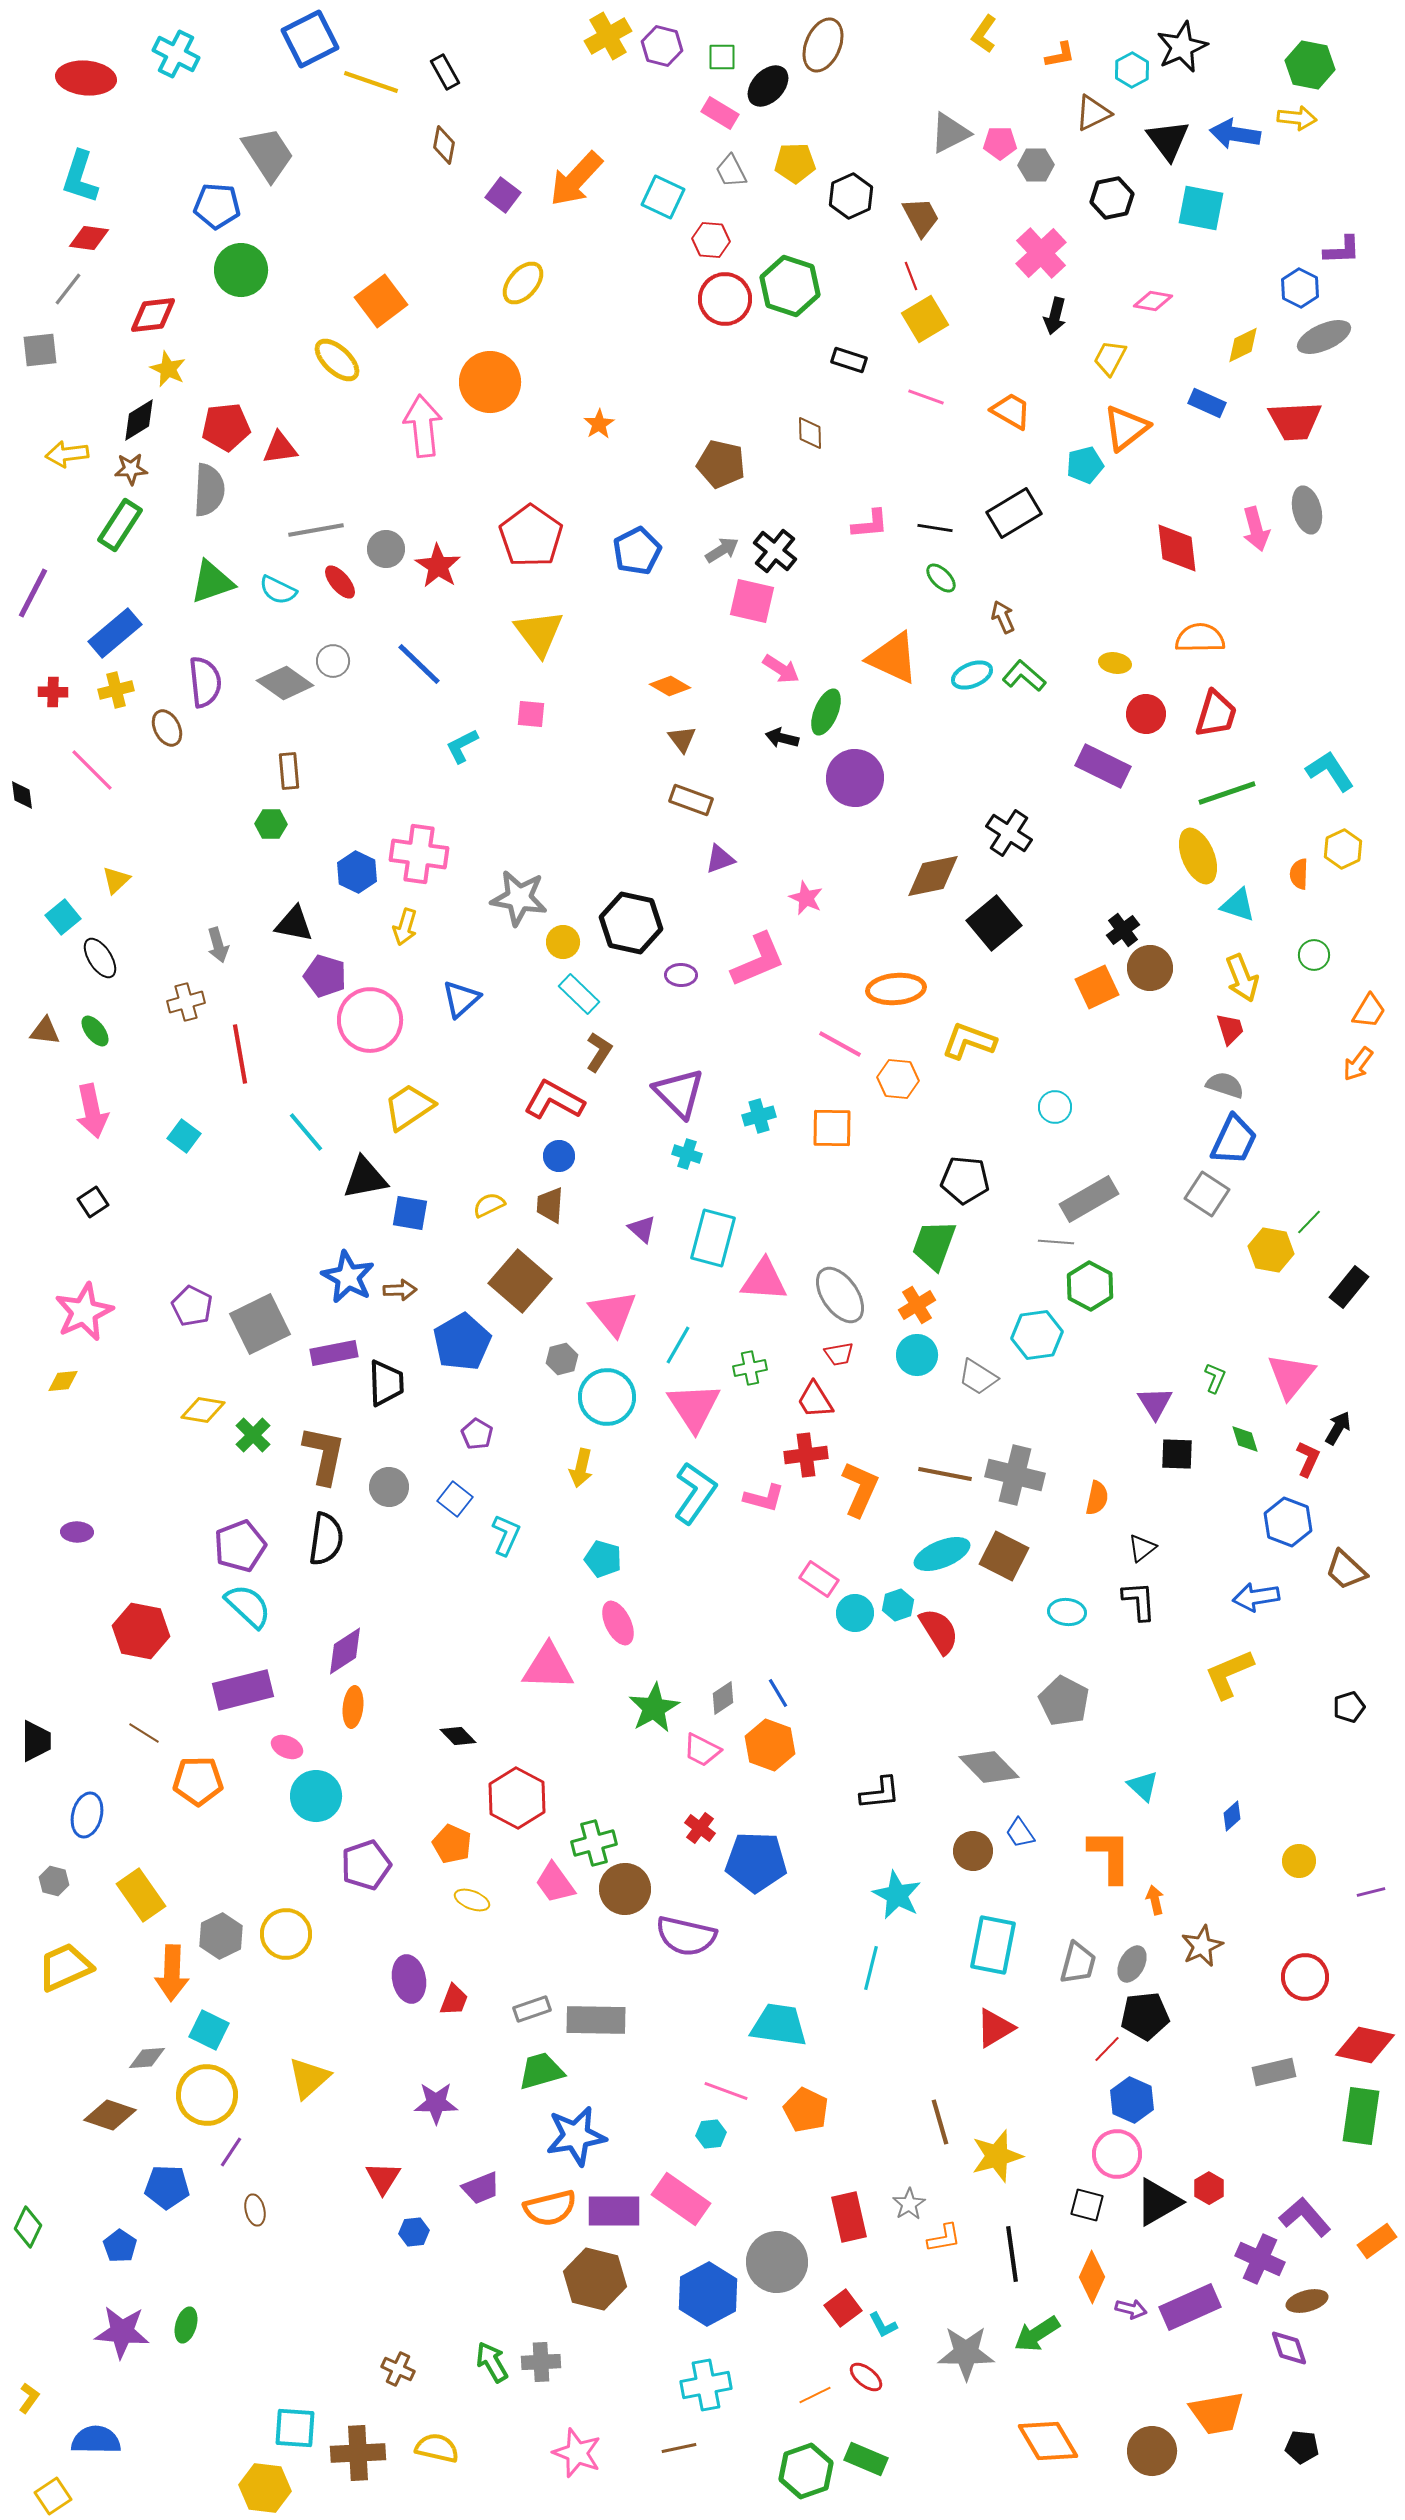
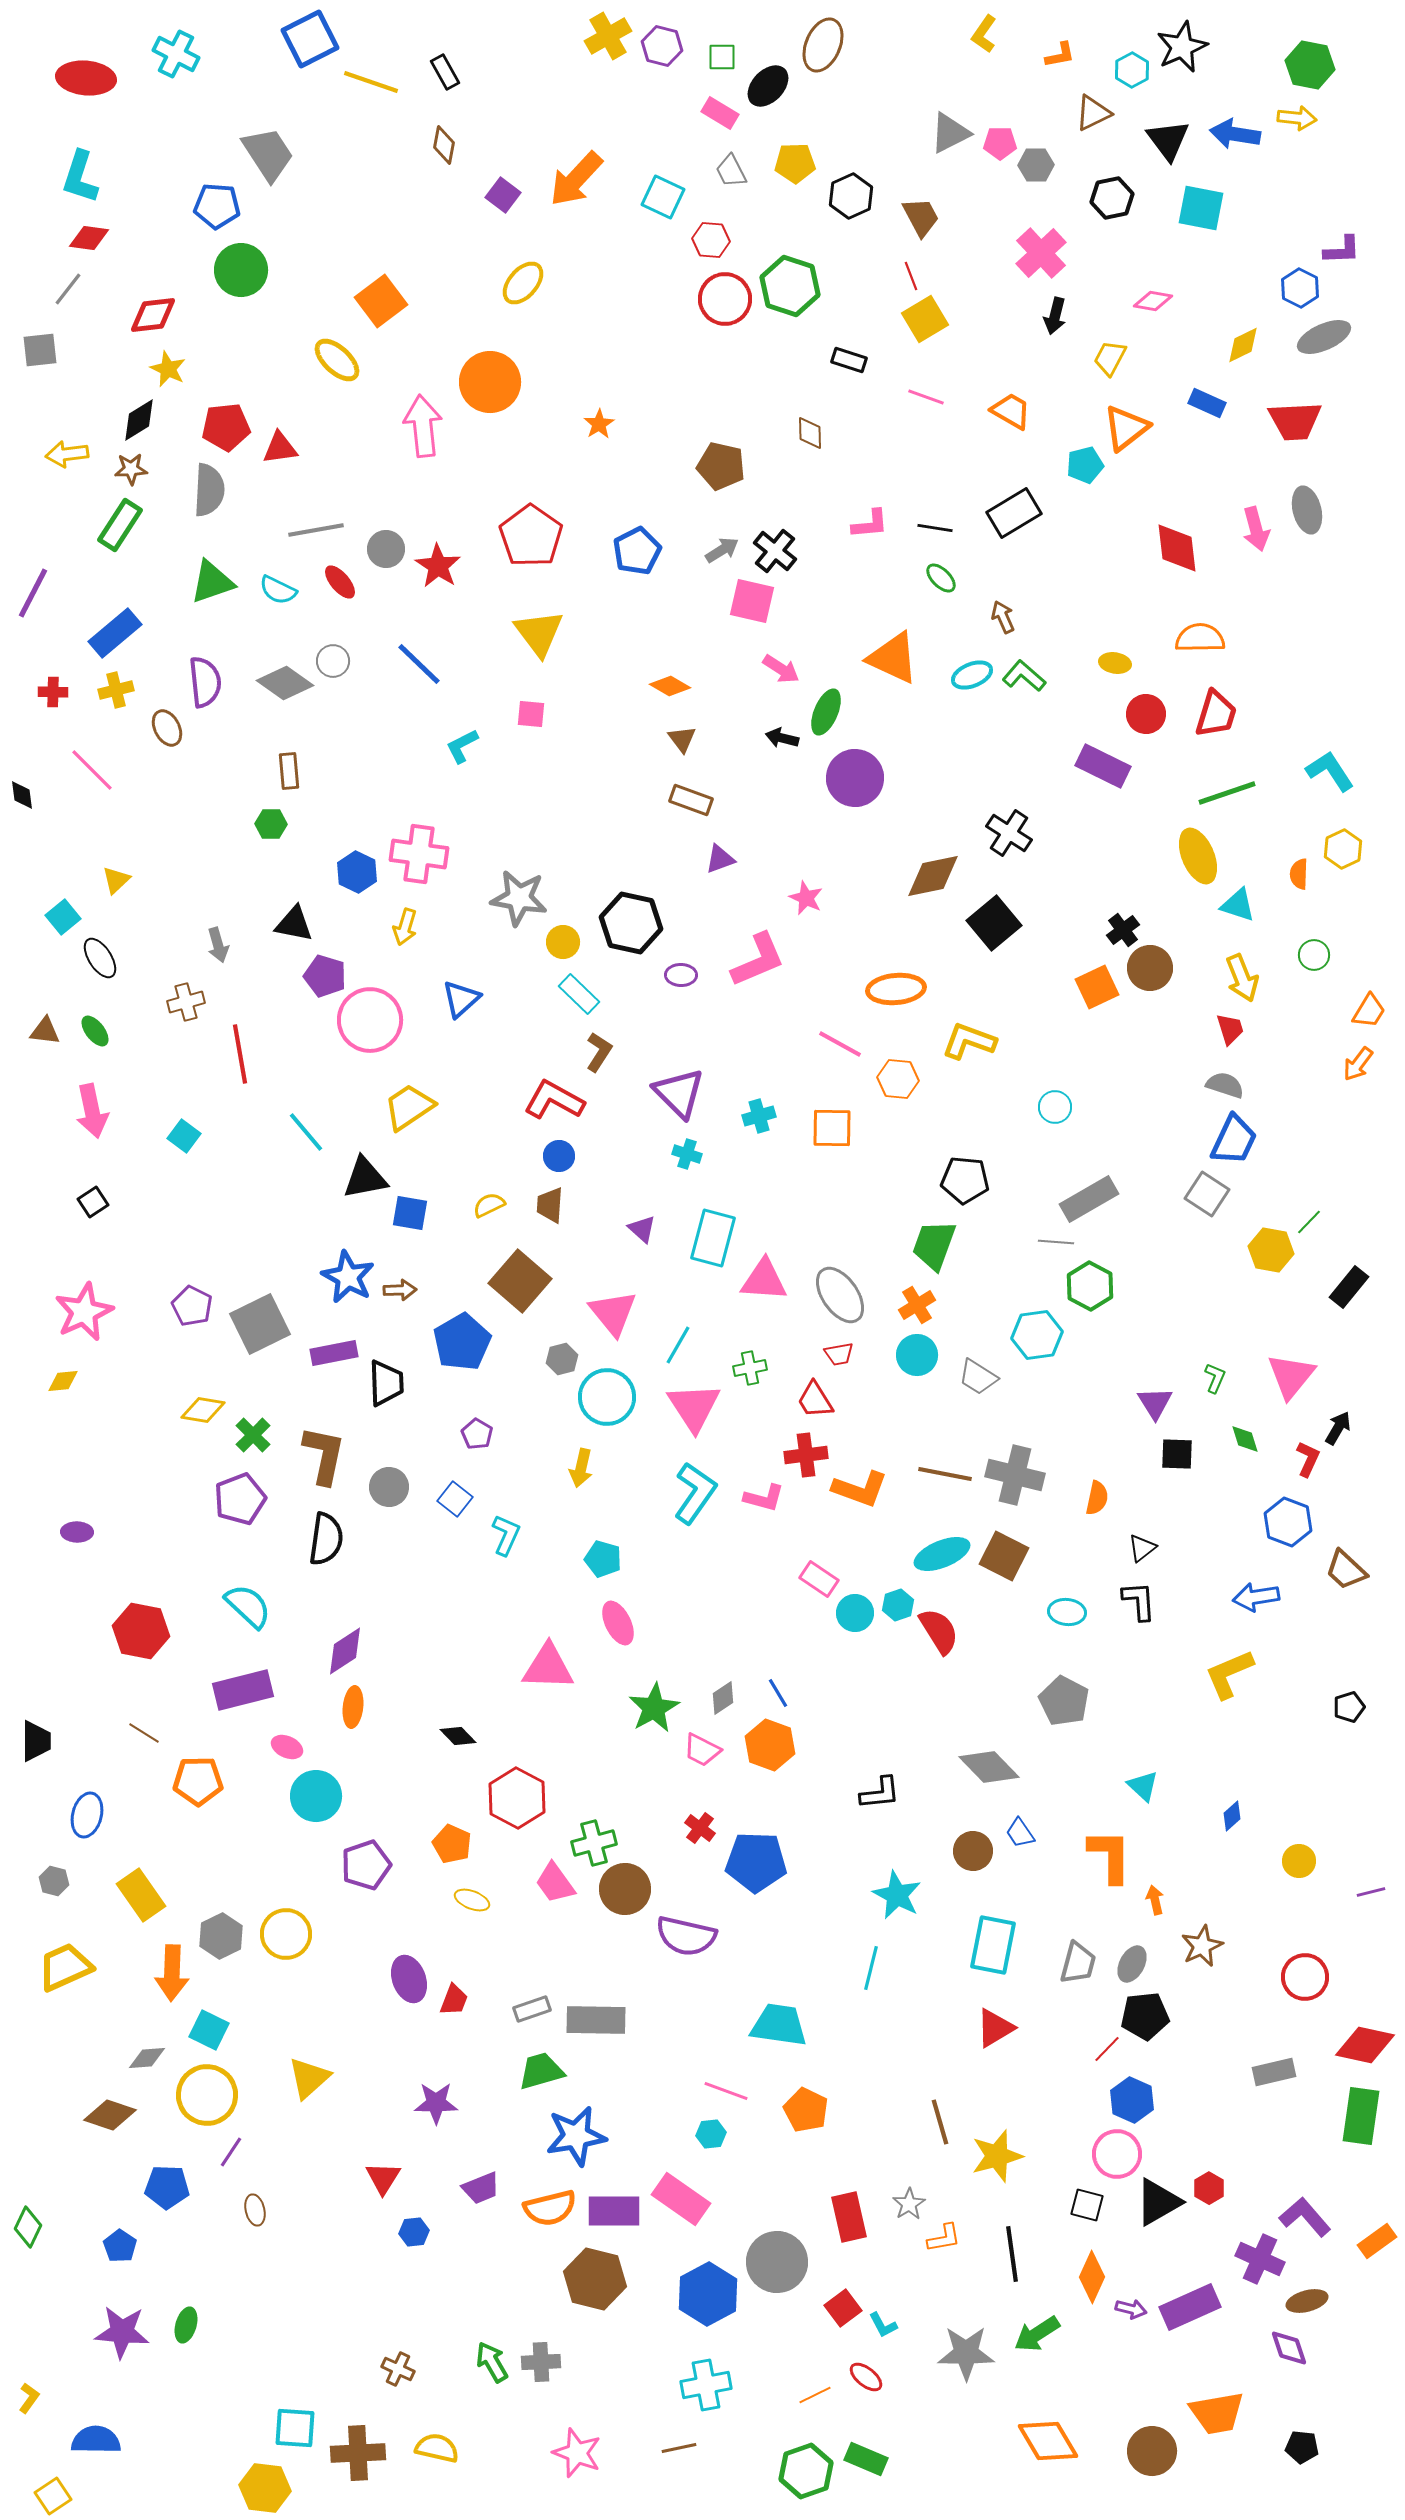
brown pentagon at (721, 464): moved 2 px down
orange L-shape at (860, 1489): rotated 86 degrees clockwise
purple pentagon at (240, 1546): moved 47 px up
purple ellipse at (409, 1979): rotated 9 degrees counterclockwise
